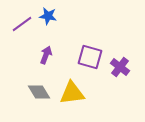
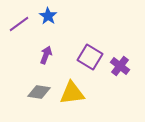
blue star: rotated 24 degrees clockwise
purple line: moved 3 px left
purple square: rotated 15 degrees clockwise
purple cross: moved 1 px up
gray diamond: rotated 50 degrees counterclockwise
